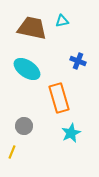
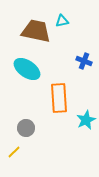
brown trapezoid: moved 4 px right, 3 px down
blue cross: moved 6 px right
orange rectangle: rotated 12 degrees clockwise
gray circle: moved 2 px right, 2 px down
cyan star: moved 15 px right, 13 px up
yellow line: moved 2 px right; rotated 24 degrees clockwise
